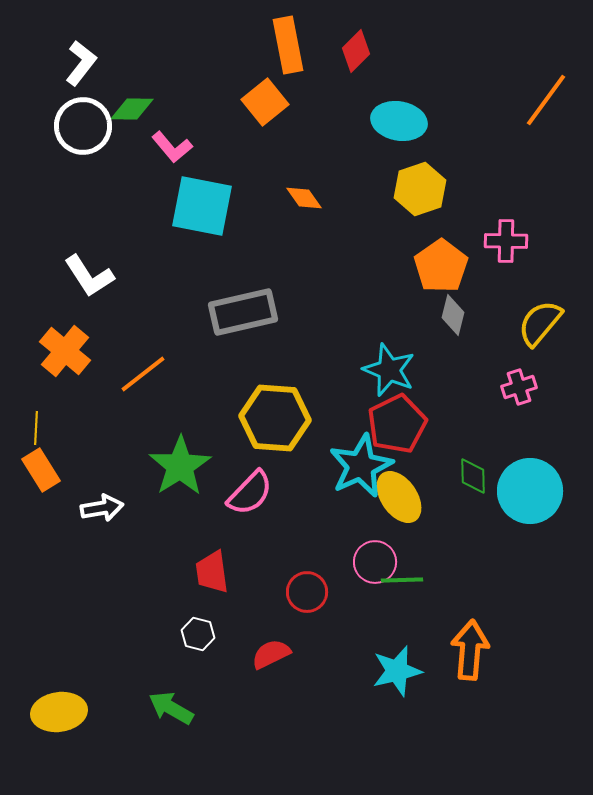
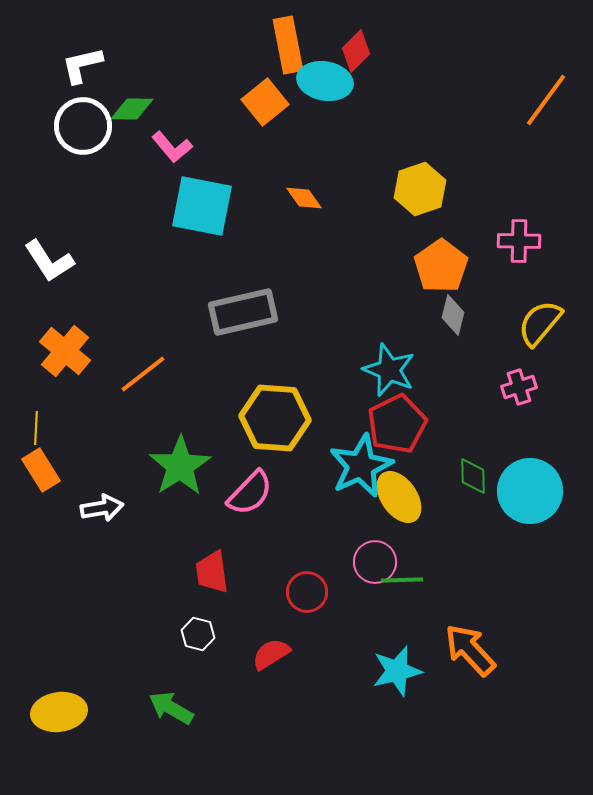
white L-shape at (81, 63): moved 1 px right, 2 px down; rotated 141 degrees counterclockwise
cyan ellipse at (399, 121): moved 74 px left, 40 px up
pink cross at (506, 241): moved 13 px right
white L-shape at (89, 276): moved 40 px left, 15 px up
orange arrow at (470, 650): rotated 48 degrees counterclockwise
red semicircle at (271, 654): rotated 6 degrees counterclockwise
